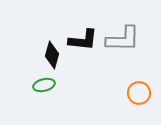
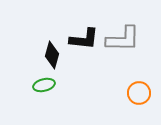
black L-shape: moved 1 px right, 1 px up
